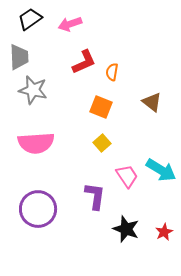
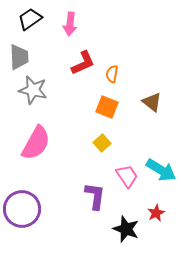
pink arrow: rotated 65 degrees counterclockwise
red L-shape: moved 1 px left, 1 px down
orange semicircle: moved 2 px down
orange square: moved 6 px right
pink semicircle: rotated 57 degrees counterclockwise
purple circle: moved 16 px left
red star: moved 8 px left, 19 px up
